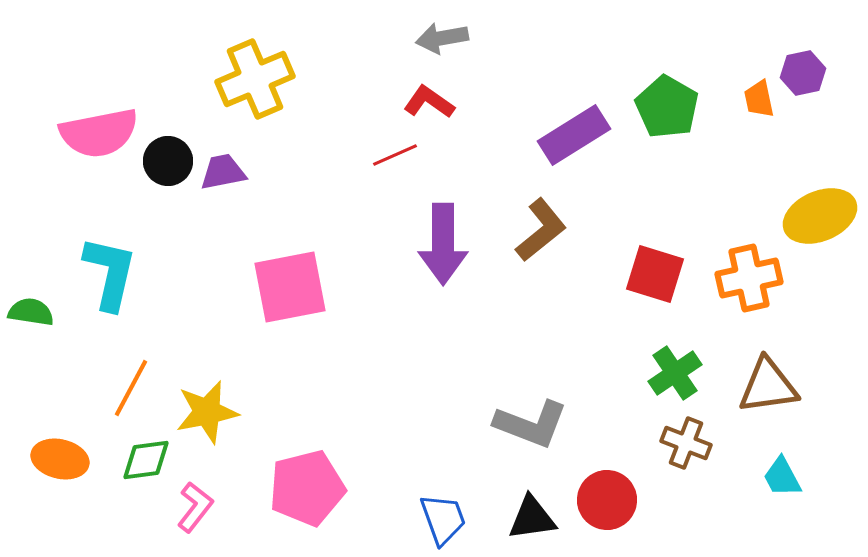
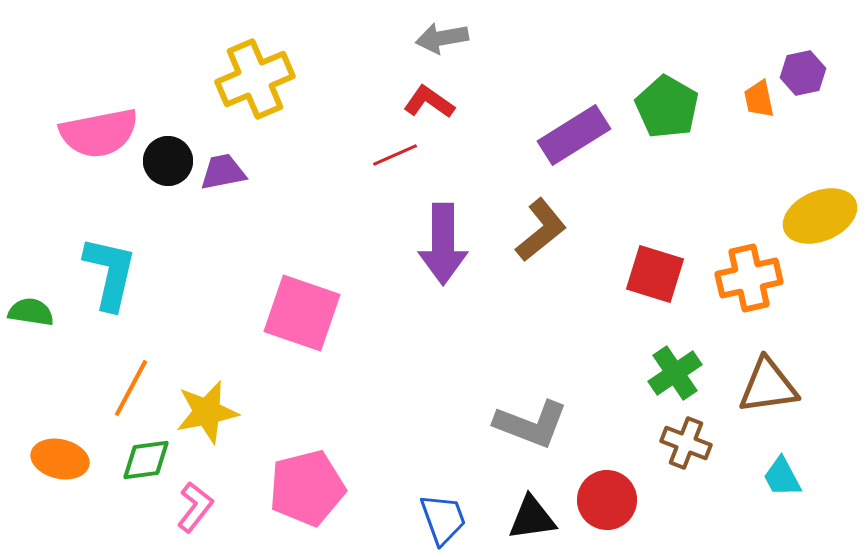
pink square: moved 12 px right, 26 px down; rotated 30 degrees clockwise
